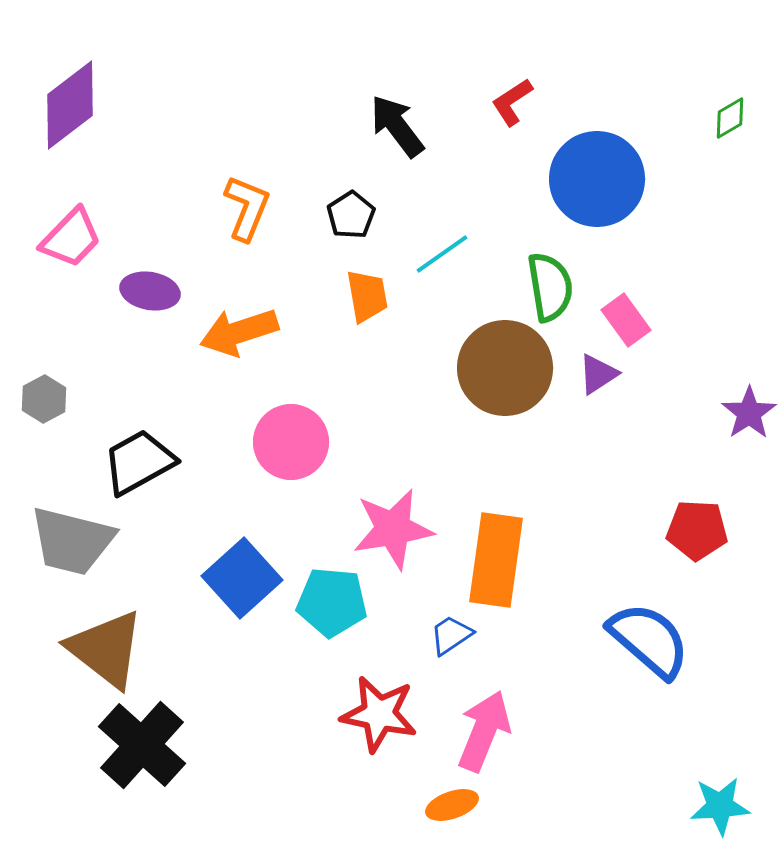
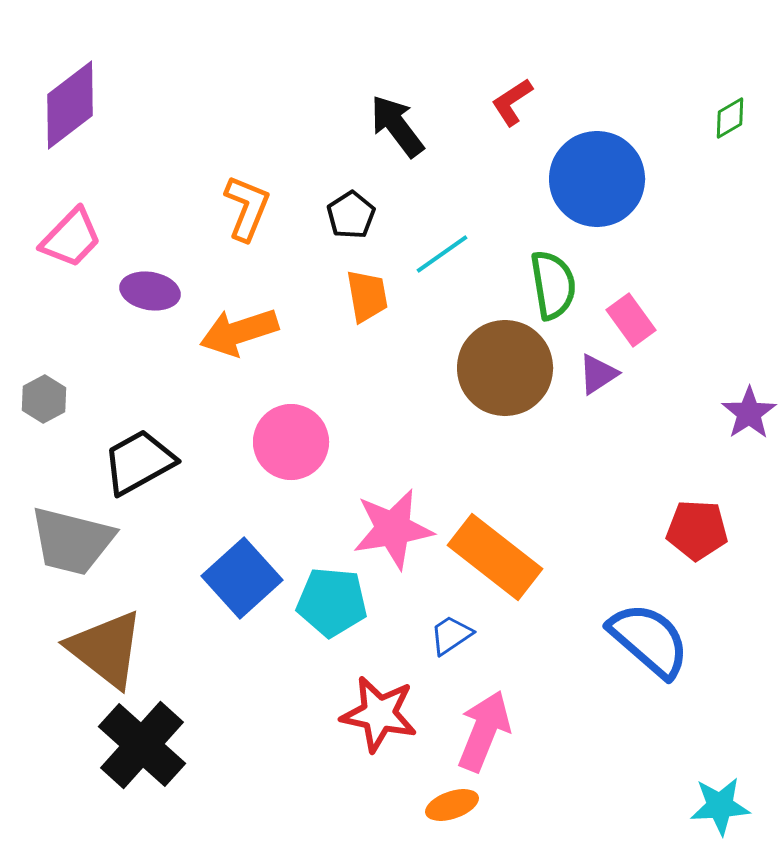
green semicircle: moved 3 px right, 2 px up
pink rectangle: moved 5 px right
orange rectangle: moved 1 px left, 3 px up; rotated 60 degrees counterclockwise
